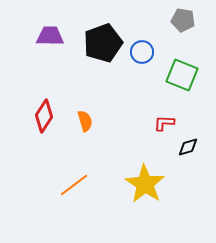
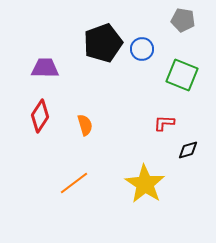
purple trapezoid: moved 5 px left, 32 px down
blue circle: moved 3 px up
red diamond: moved 4 px left
orange semicircle: moved 4 px down
black diamond: moved 3 px down
orange line: moved 2 px up
